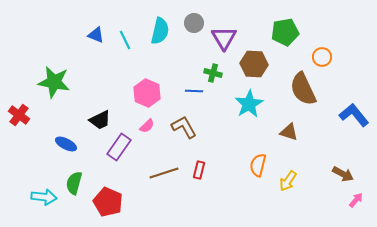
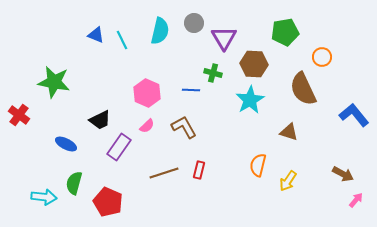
cyan line: moved 3 px left
blue line: moved 3 px left, 1 px up
cyan star: moved 1 px right, 4 px up
